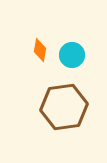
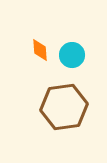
orange diamond: rotated 15 degrees counterclockwise
